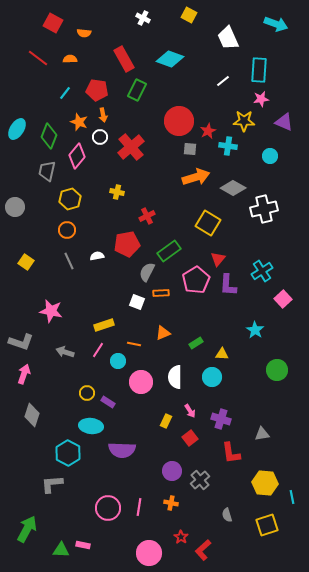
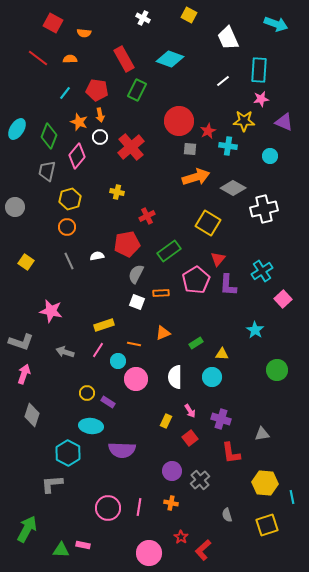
orange arrow at (103, 115): moved 3 px left
orange circle at (67, 230): moved 3 px up
gray semicircle at (147, 272): moved 11 px left, 2 px down
pink circle at (141, 382): moved 5 px left, 3 px up
